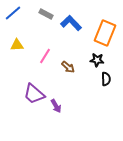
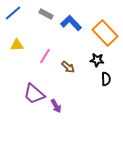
orange rectangle: rotated 65 degrees counterclockwise
